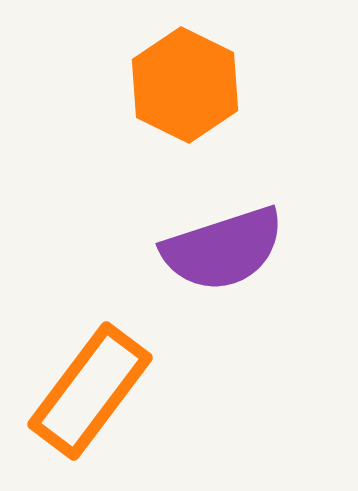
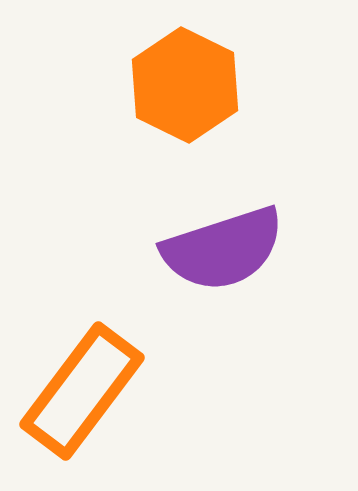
orange rectangle: moved 8 px left
